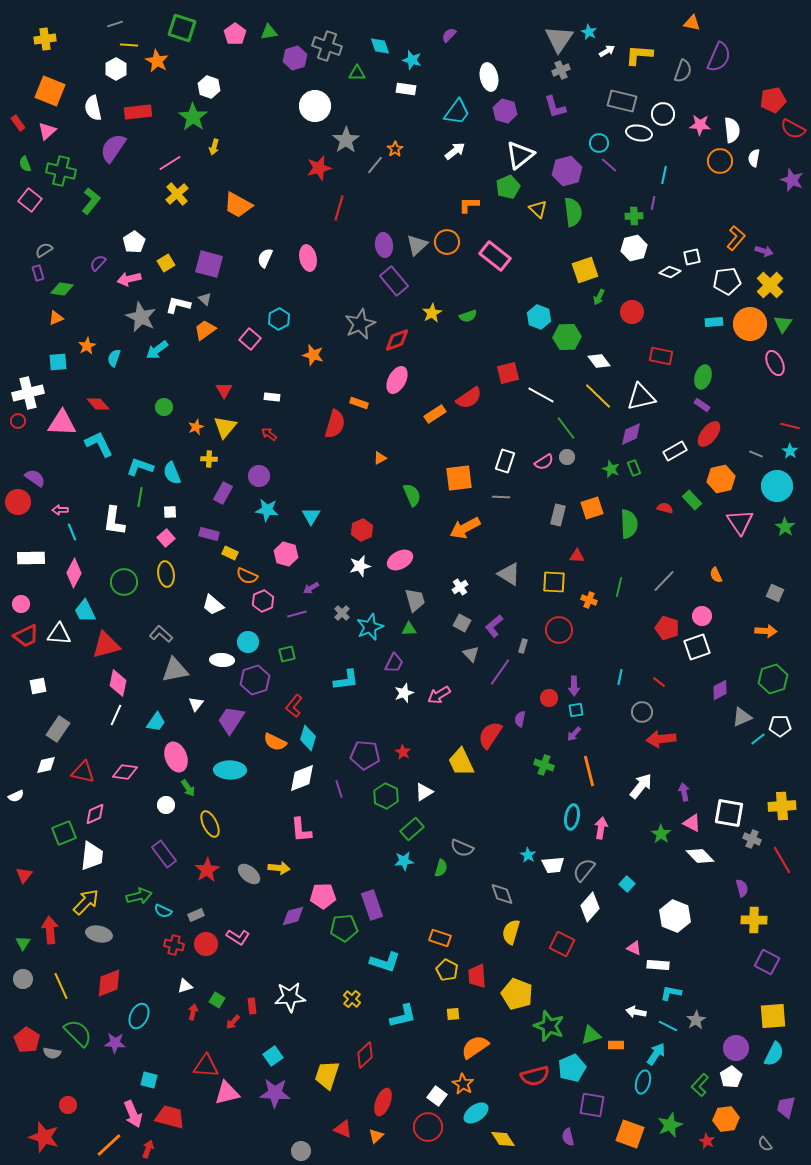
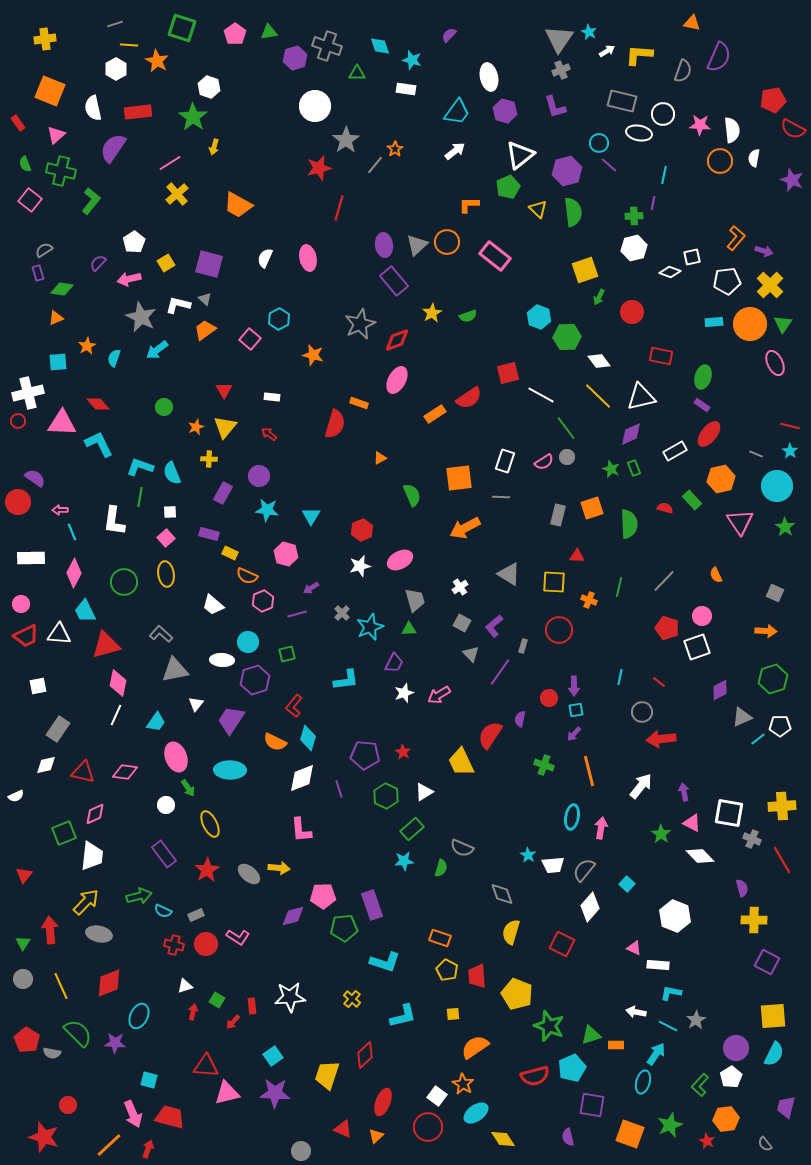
pink triangle at (47, 131): moved 9 px right, 4 px down
